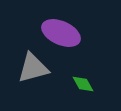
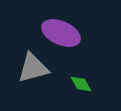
green diamond: moved 2 px left
